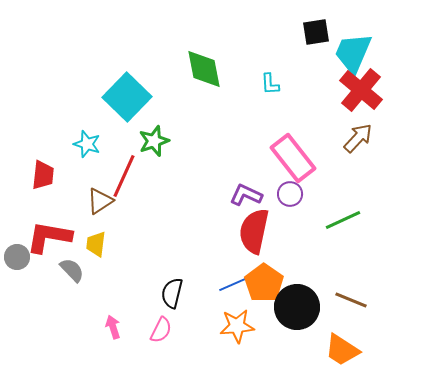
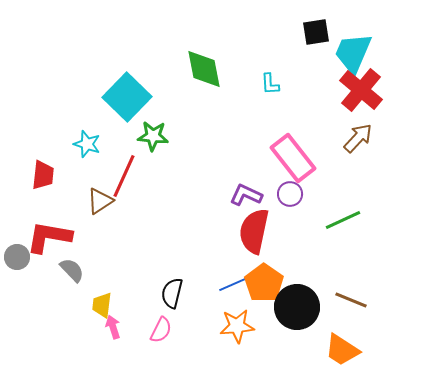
green star: moved 1 px left, 5 px up; rotated 24 degrees clockwise
yellow trapezoid: moved 6 px right, 61 px down
